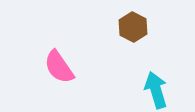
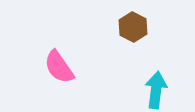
cyan arrow: rotated 24 degrees clockwise
